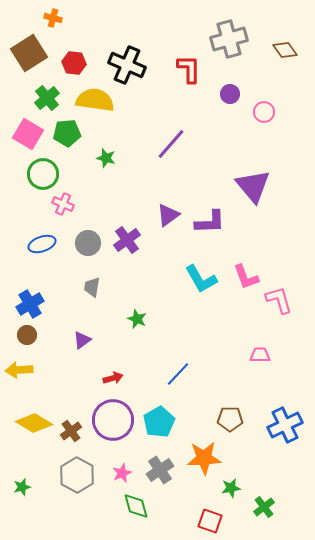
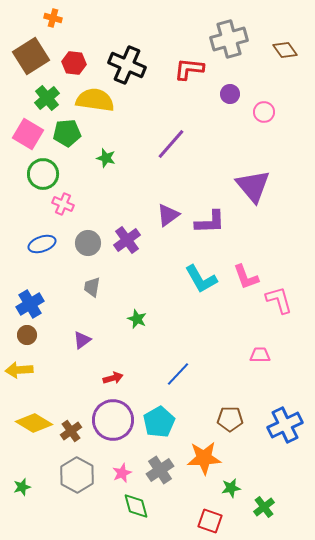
brown square at (29, 53): moved 2 px right, 3 px down
red L-shape at (189, 69): rotated 84 degrees counterclockwise
